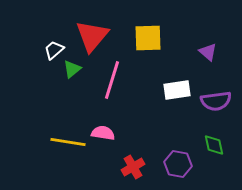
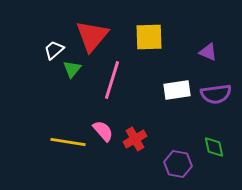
yellow square: moved 1 px right, 1 px up
purple triangle: rotated 18 degrees counterclockwise
green triangle: rotated 12 degrees counterclockwise
purple semicircle: moved 7 px up
pink semicircle: moved 2 px up; rotated 40 degrees clockwise
green diamond: moved 2 px down
red cross: moved 2 px right, 28 px up
